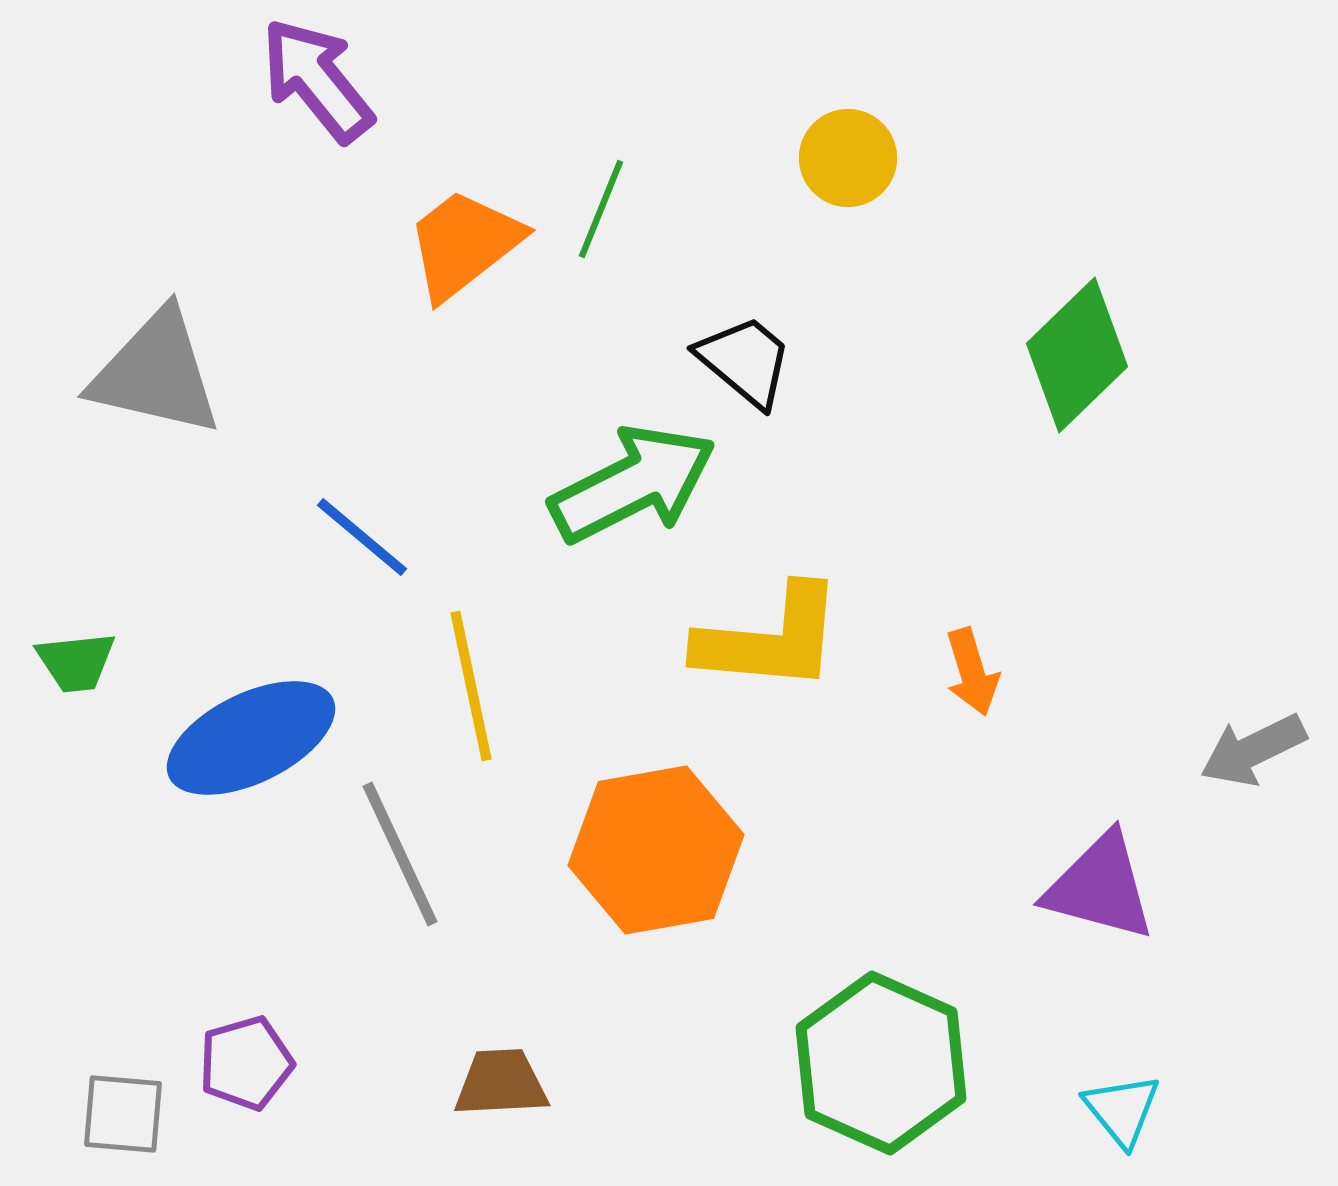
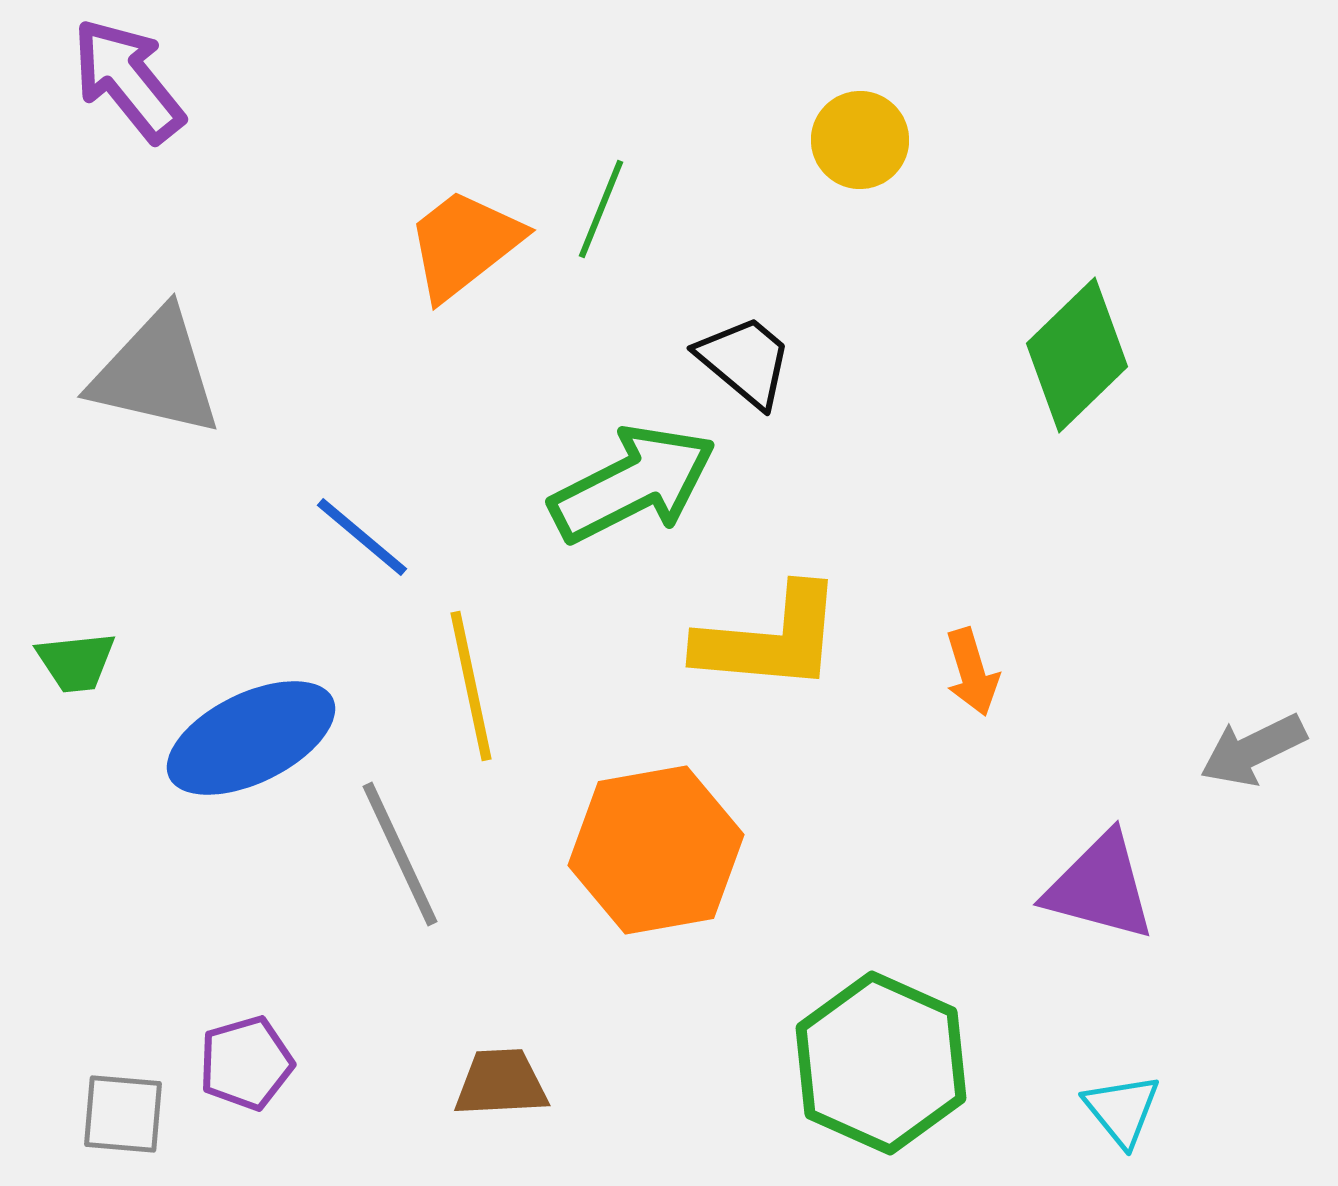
purple arrow: moved 189 px left
yellow circle: moved 12 px right, 18 px up
